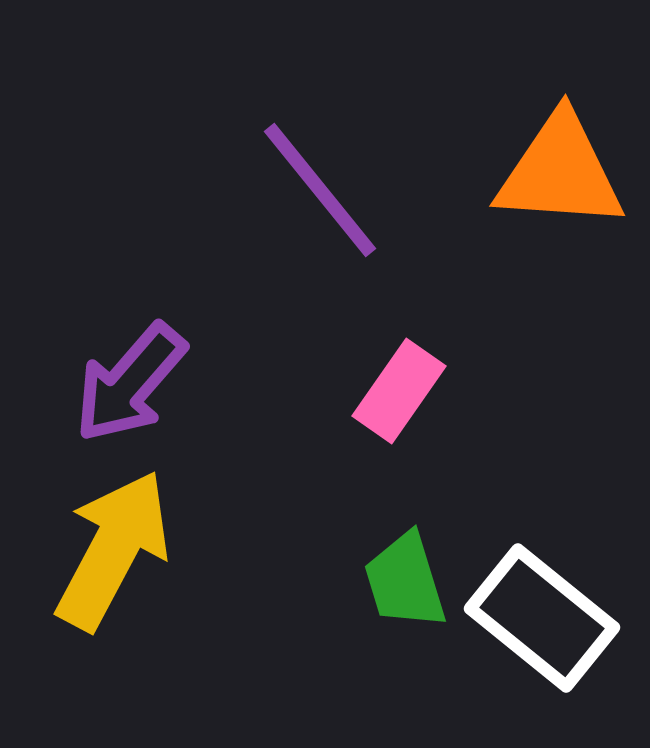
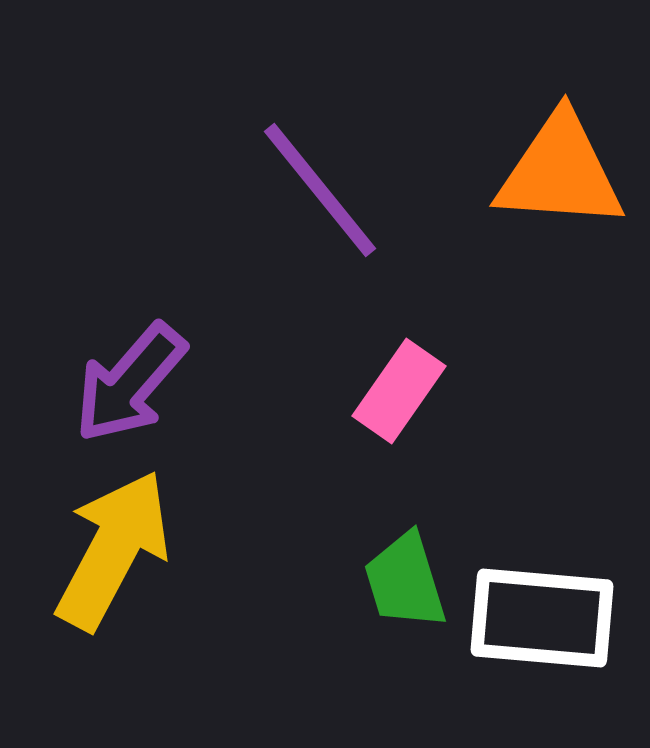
white rectangle: rotated 34 degrees counterclockwise
